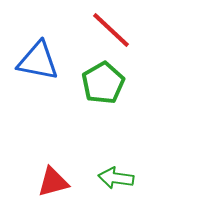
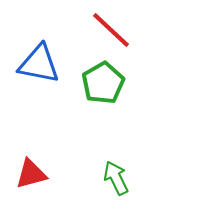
blue triangle: moved 1 px right, 3 px down
green arrow: rotated 56 degrees clockwise
red triangle: moved 22 px left, 8 px up
